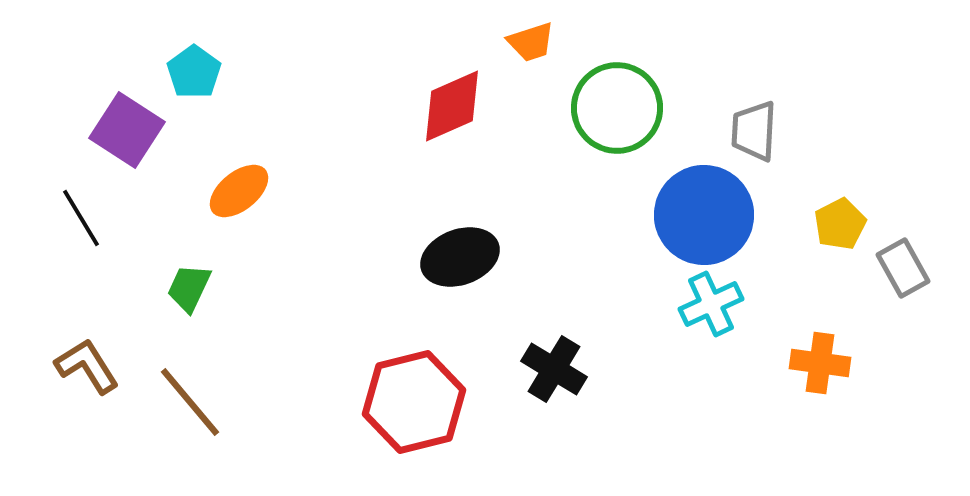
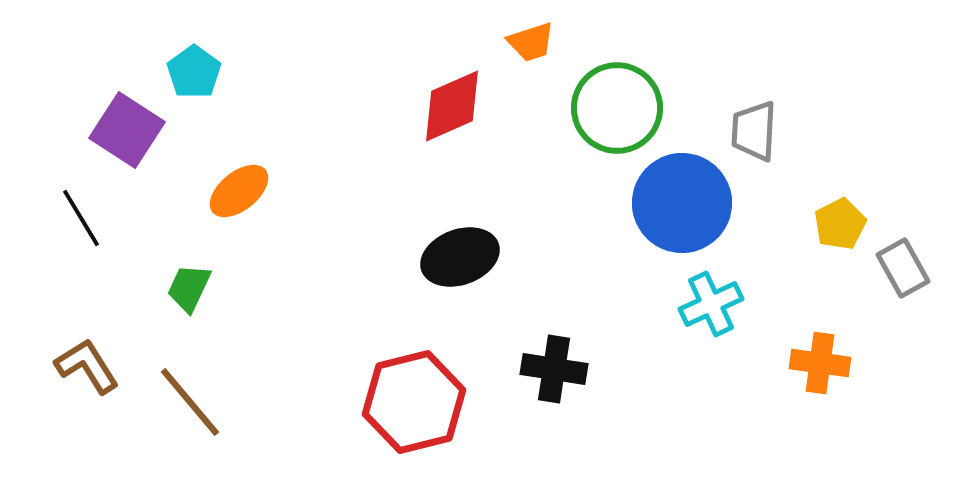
blue circle: moved 22 px left, 12 px up
black cross: rotated 22 degrees counterclockwise
